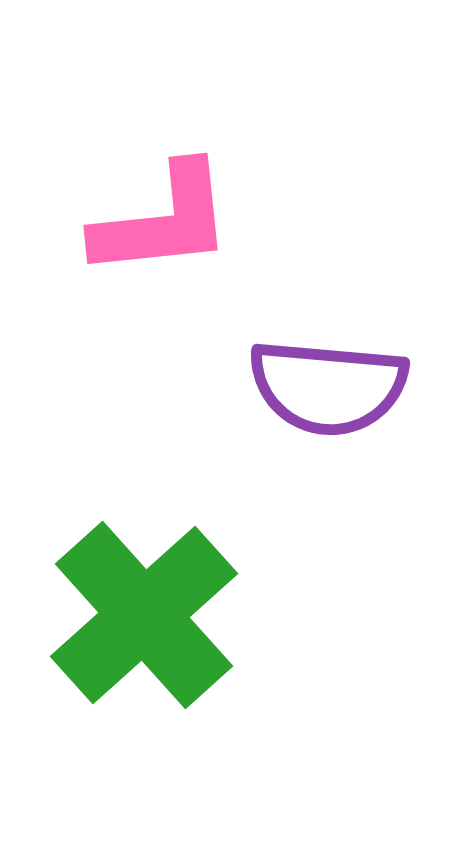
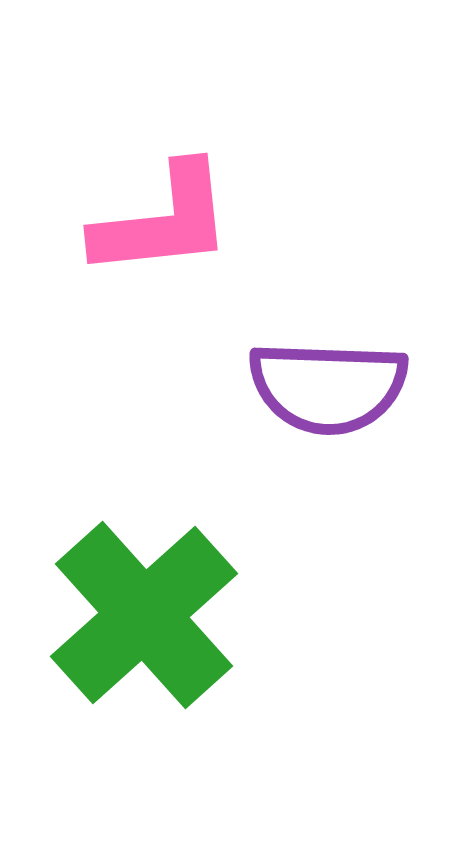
purple semicircle: rotated 3 degrees counterclockwise
